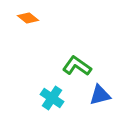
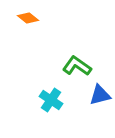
cyan cross: moved 1 px left, 2 px down
